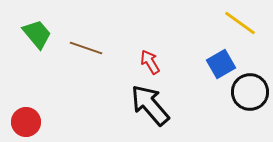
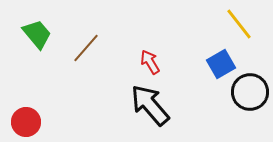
yellow line: moved 1 px left, 1 px down; rotated 16 degrees clockwise
brown line: rotated 68 degrees counterclockwise
